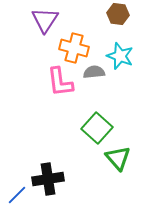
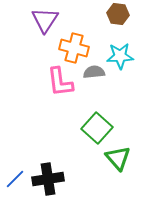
cyan star: rotated 24 degrees counterclockwise
blue line: moved 2 px left, 16 px up
